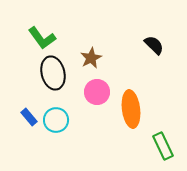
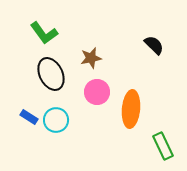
green L-shape: moved 2 px right, 5 px up
brown star: rotated 15 degrees clockwise
black ellipse: moved 2 px left, 1 px down; rotated 12 degrees counterclockwise
orange ellipse: rotated 12 degrees clockwise
blue rectangle: rotated 18 degrees counterclockwise
